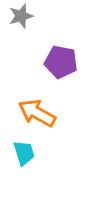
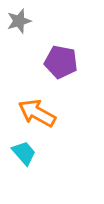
gray star: moved 2 px left, 5 px down
cyan trapezoid: rotated 24 degrees counterclockwise
